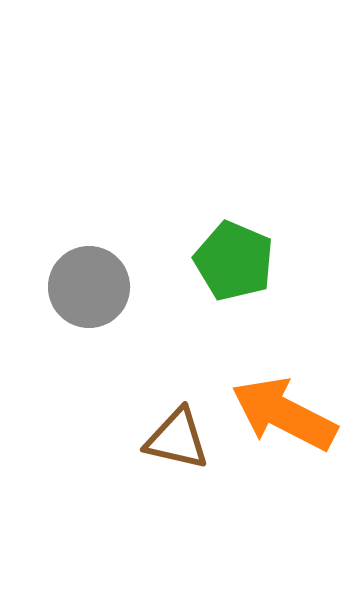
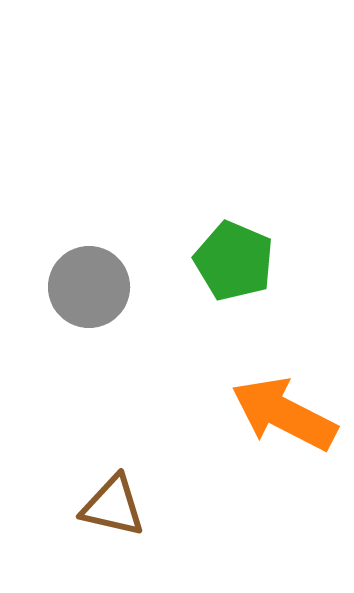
brown triangle: moved 64 px left, 67 px down
